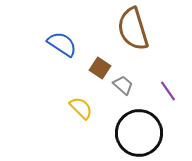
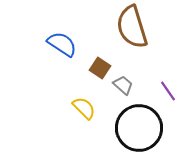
brown semicircle: moved 1 px left, 2 px up
yellow semicircle: moved 3 px right
black circle: moved 5 px up
